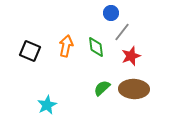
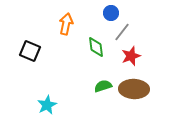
orange arrow: moved 22 px up
green semicircle: moved 1 px right, 2 px up; rotated 24 degrees clockwise
